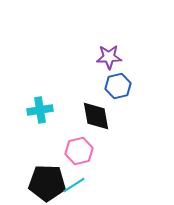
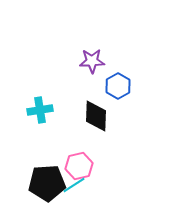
purple star: moved 17 px left, 4 px down
blue hexagon: rotated 15 degrees counterclockwise
black diamond: rotated 12 degrees clockwise
pink hexagon: moved 15 px down
black pentagon: rotated 6 degrees counterclockwise
